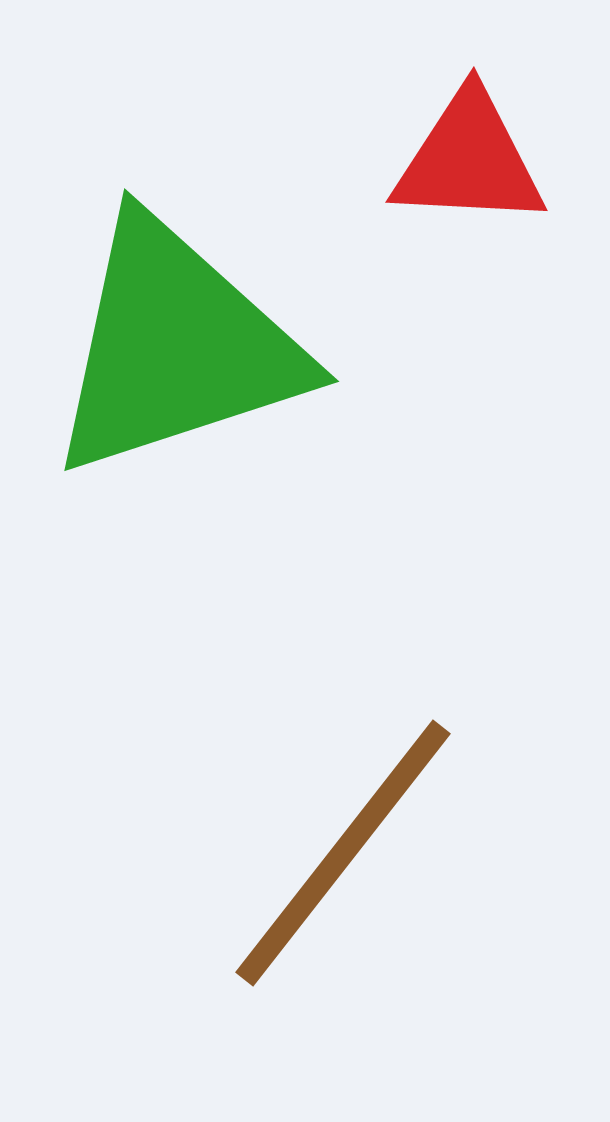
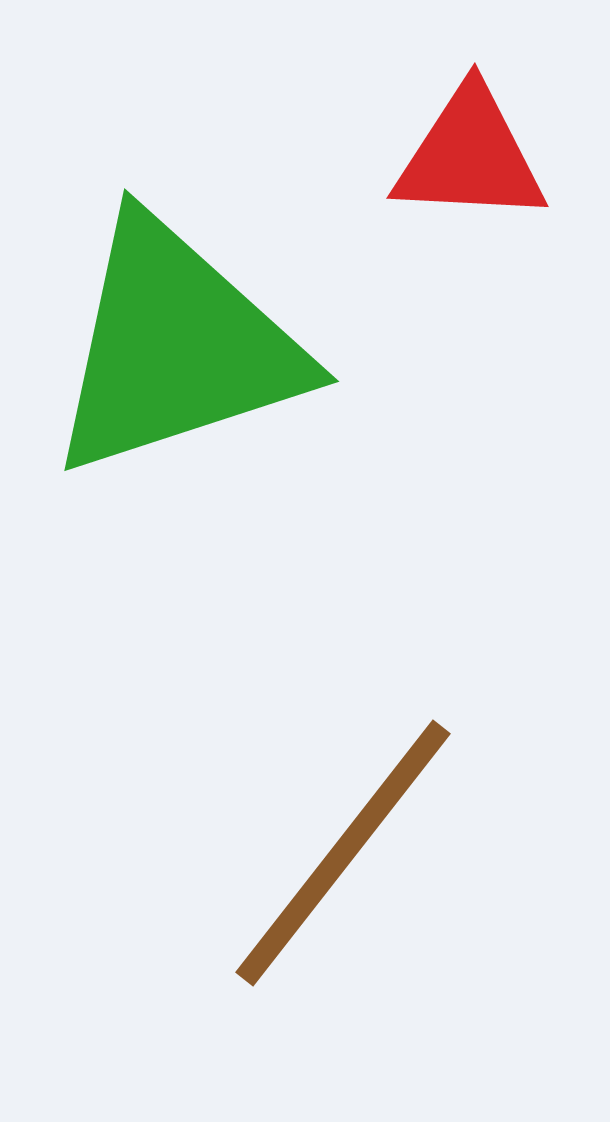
red triangle: moved 1 px right, 4 px up
